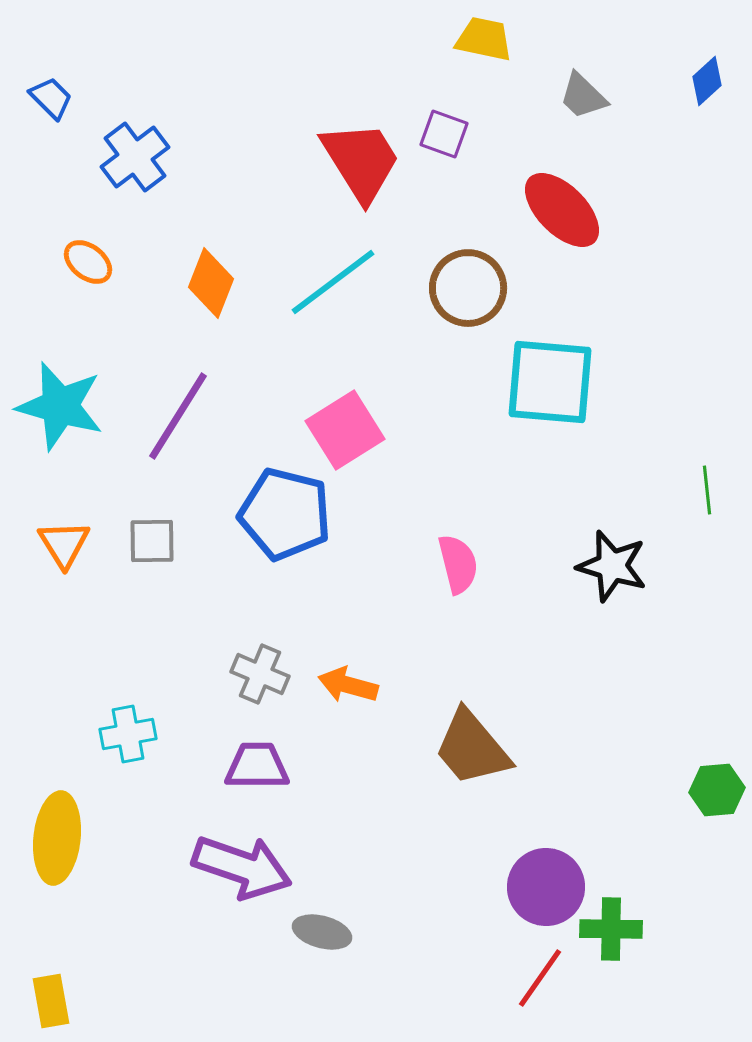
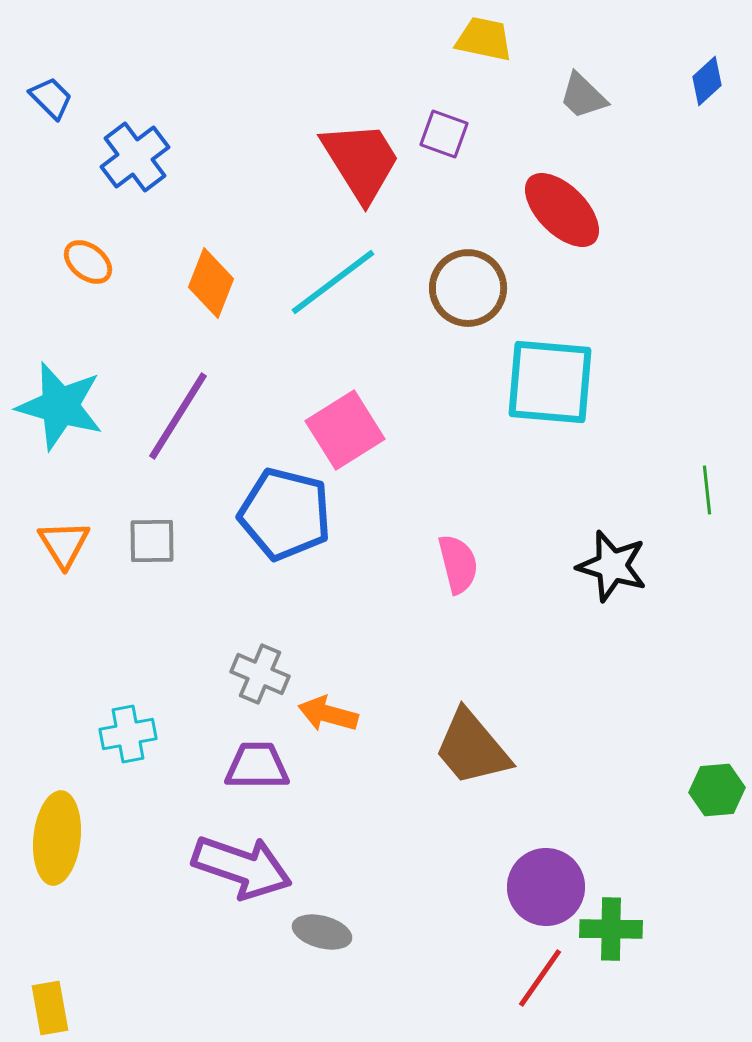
orange arrow: moved 20 px left, 29 px down
yellow rectangle: moved 1 px left, 7 px down
